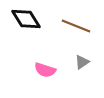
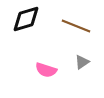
black diamond: rotated 76 degrees counterclockwise
pink semicircle: moved 1 px right
